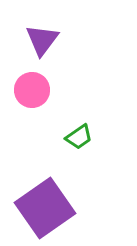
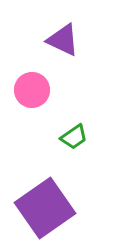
purple triangle: moved 21 px right; rotated 42 degrees counterclockwise
green trapezoid: moved 5 px left
